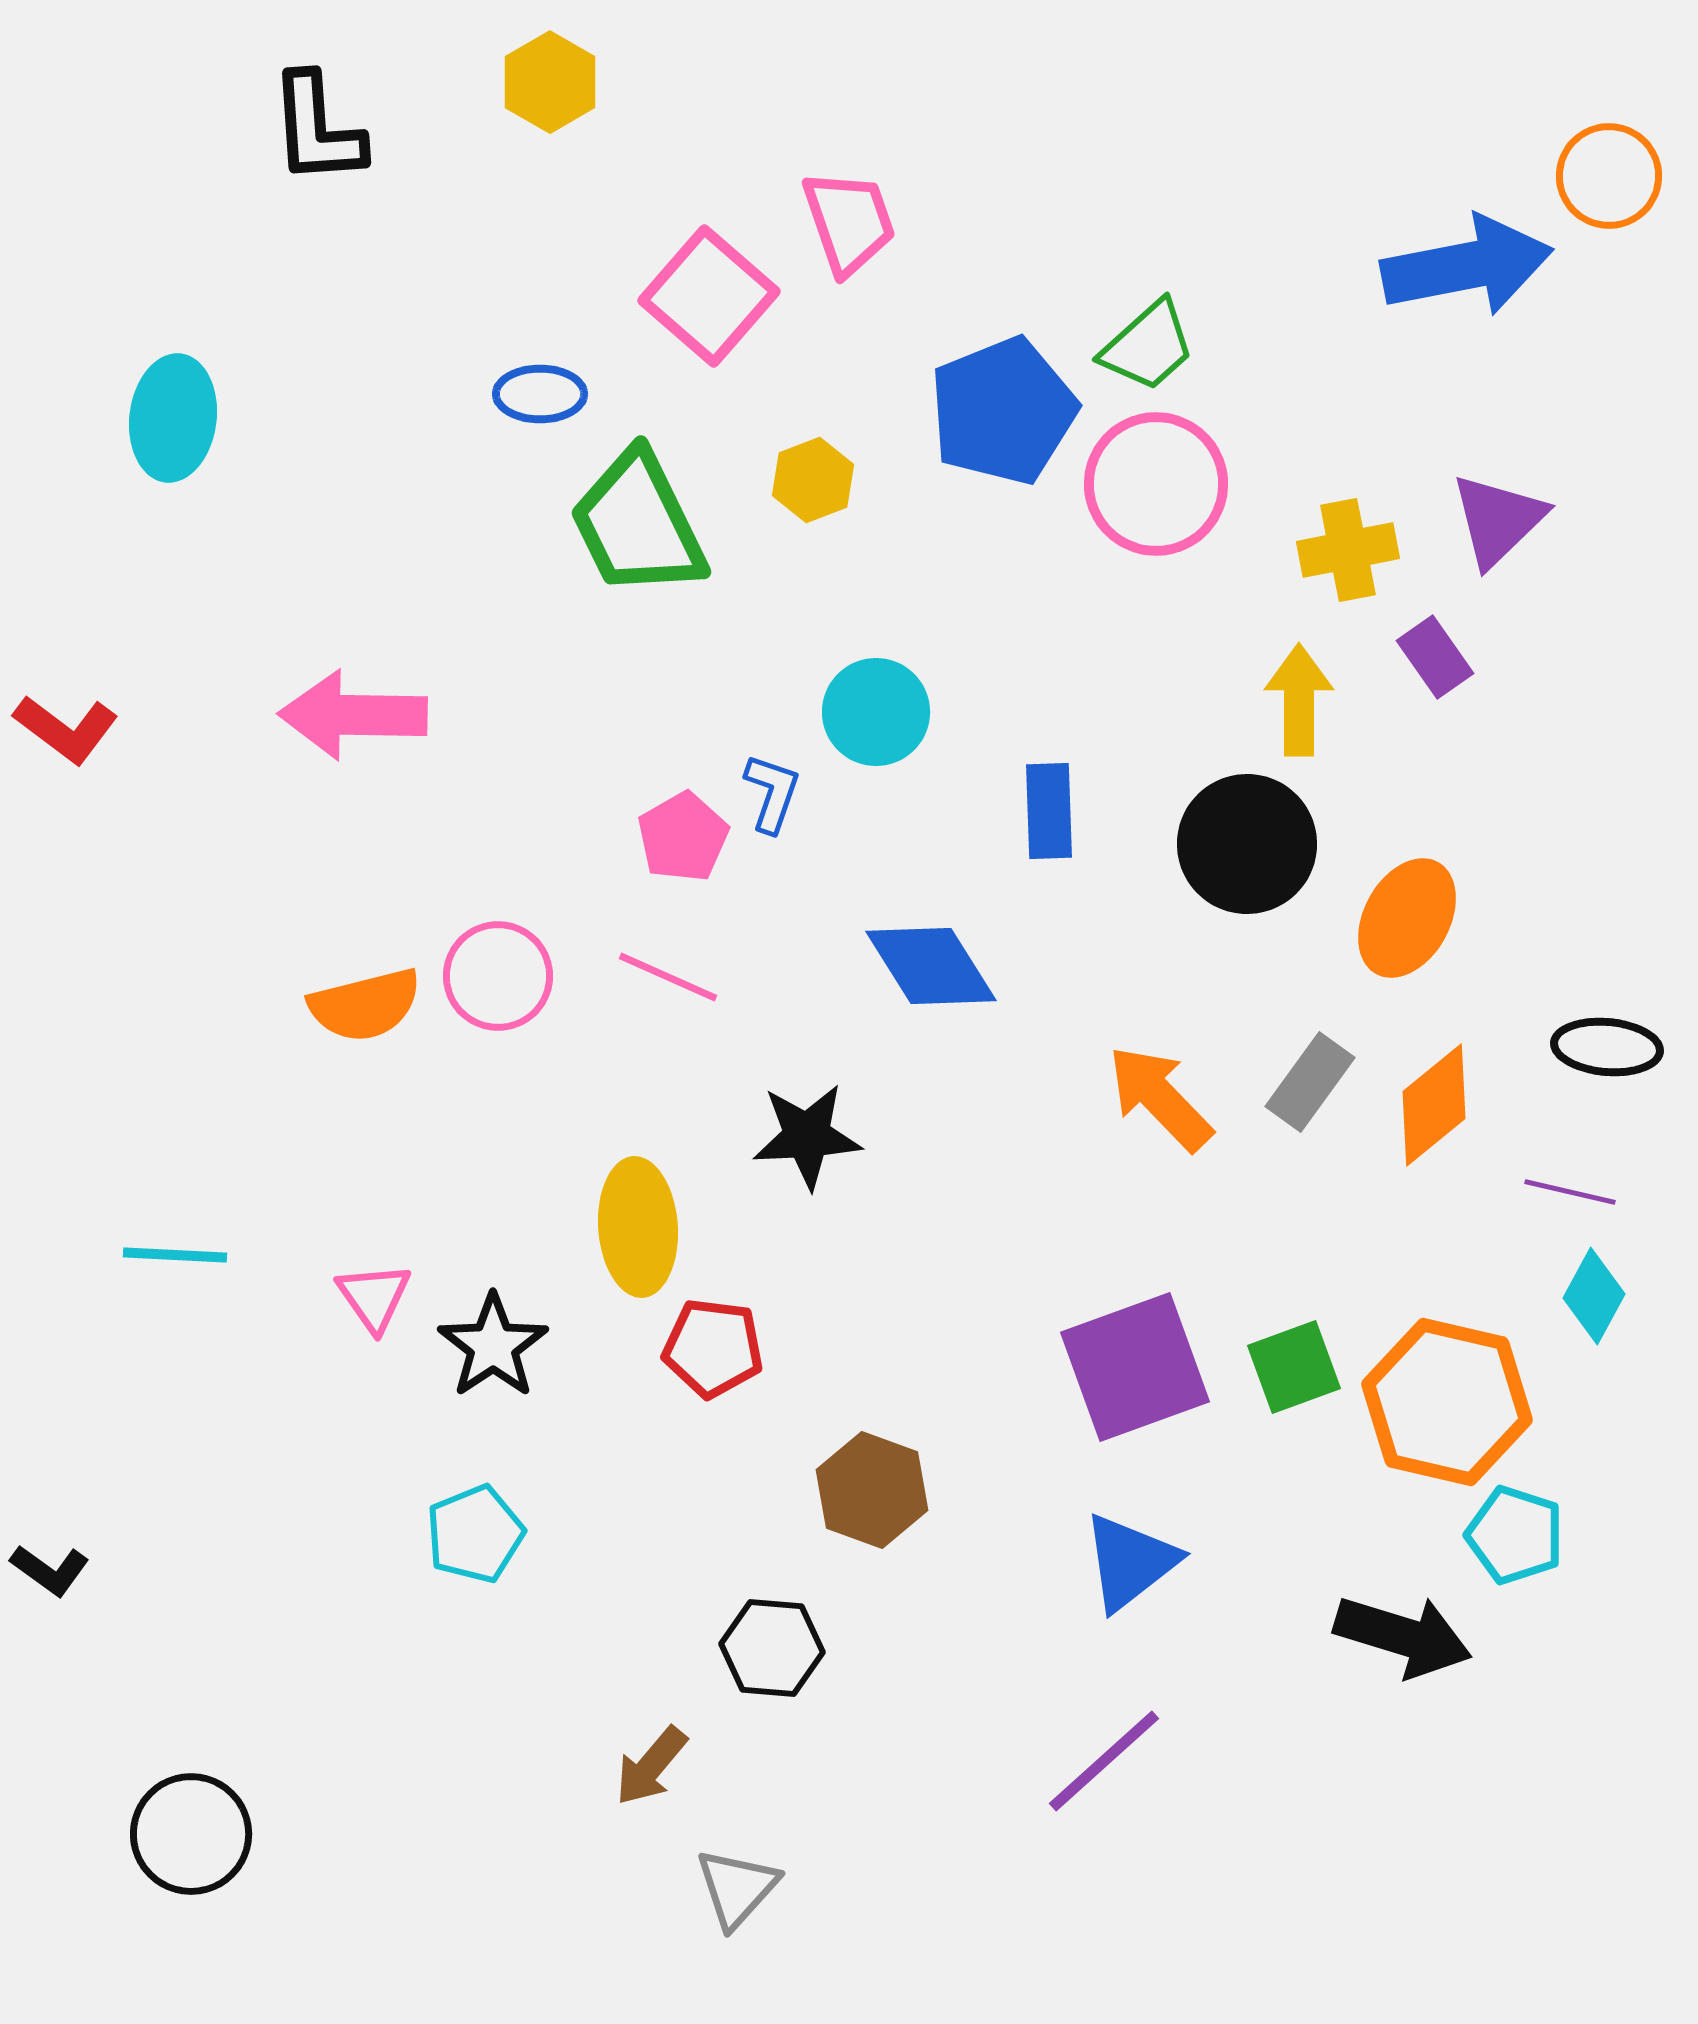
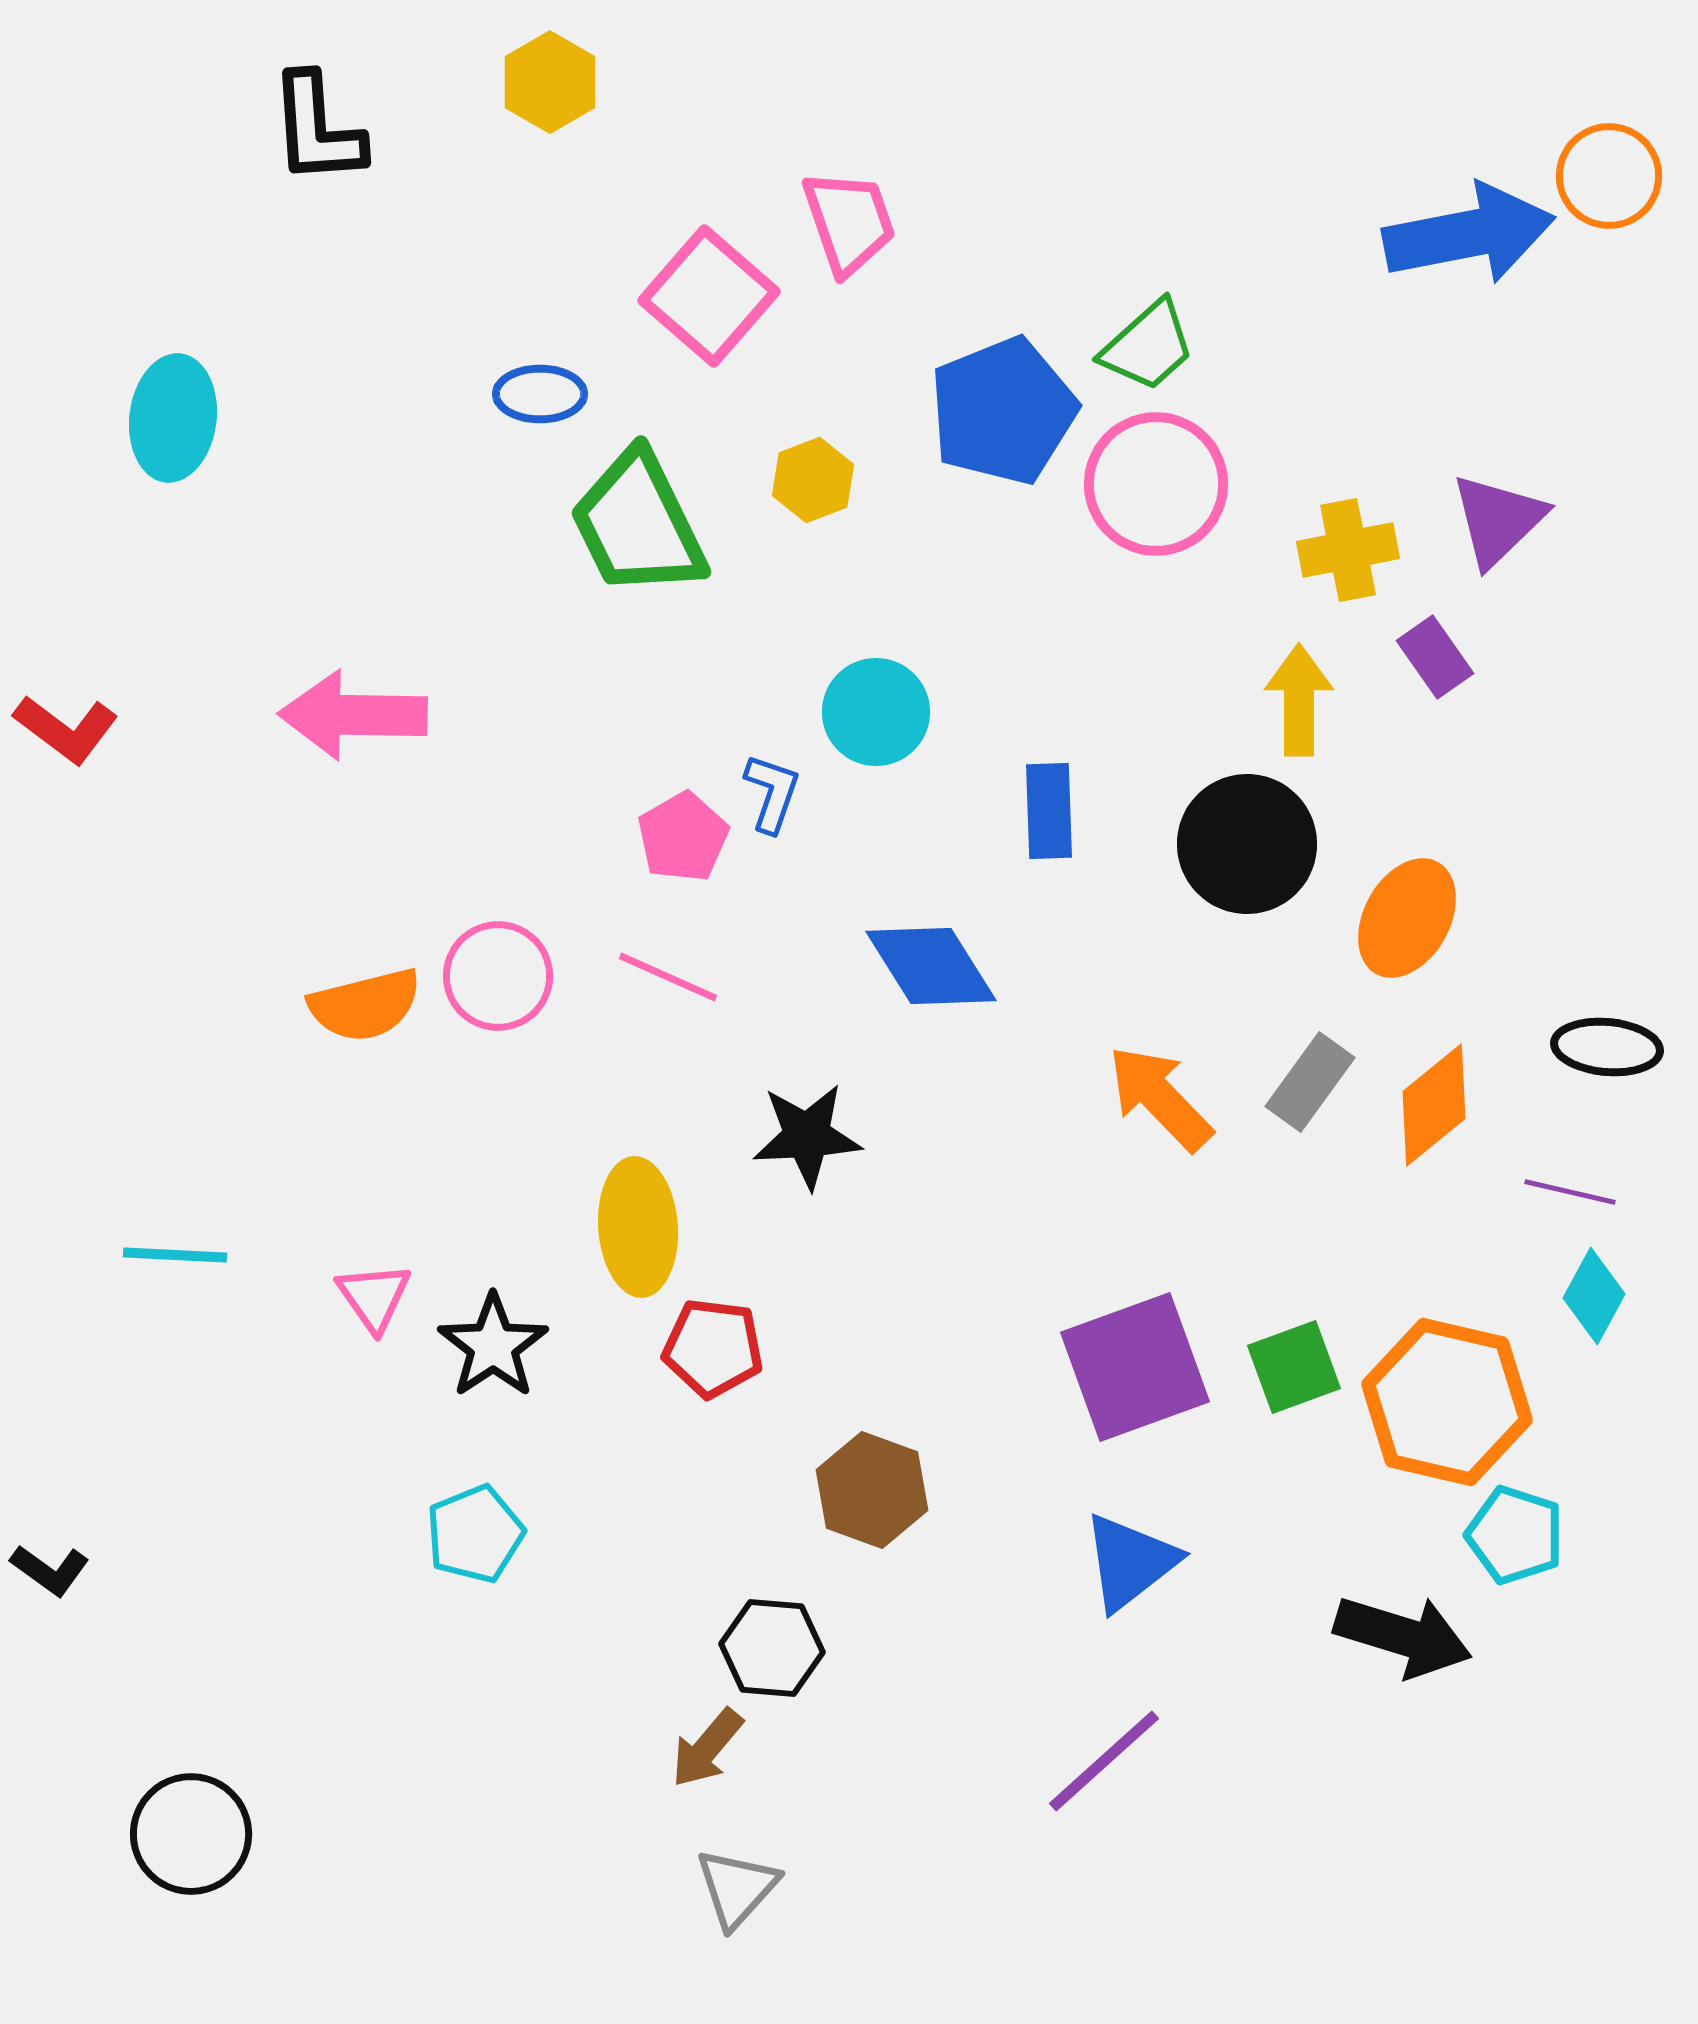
blue arrow at (1467, 266): moved 2 px right, 32 px up
brown arrow at (651, 1766): moved 56 px right, 18 px up
